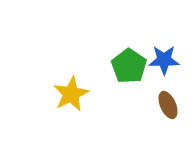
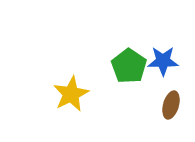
blue star: moved 1 px left, 1 px down
brown ellipse: moved 3 px right; rotated 40 degrees clockwise
